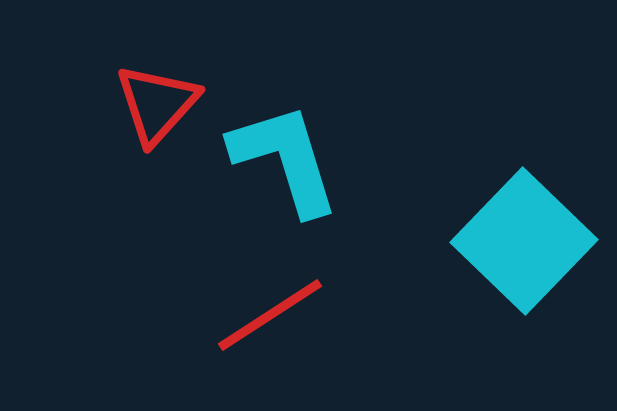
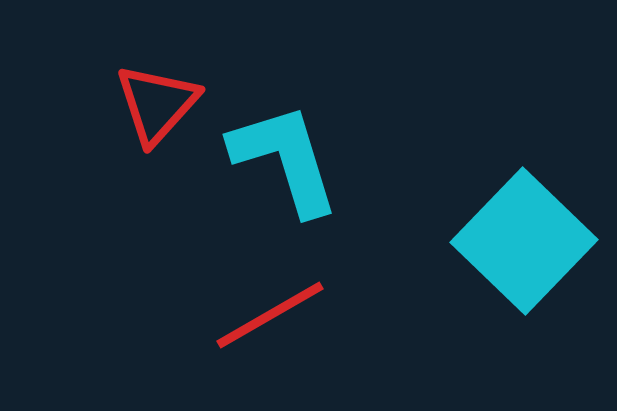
red line: rotated 3 degrees clockwise
